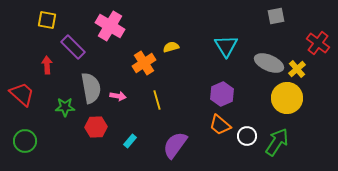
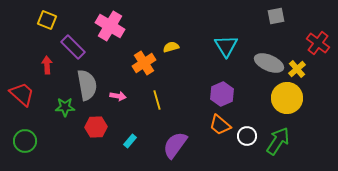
yellow square: rotated 12 degrees clockwise
gray semicircle: moved 4 px left, 3 px up
green arrow: moved 1 px right, 1 px up
